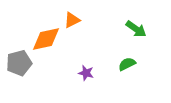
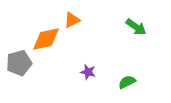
green arrow: moved 2 px up
green semicircle: moved 18 px down
purple star: moved 2 px right, 1 px up
